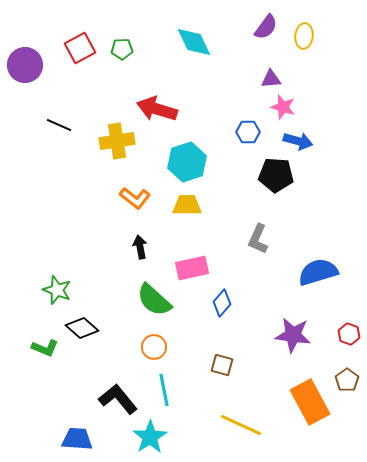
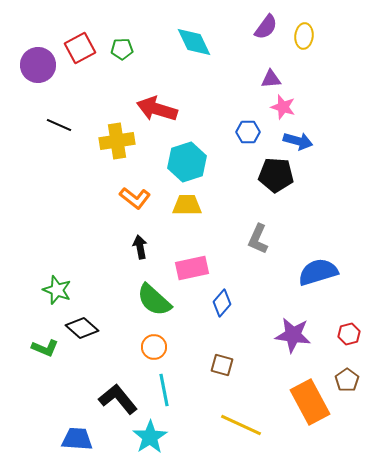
purple circle: moved 13 px right
red hexagon: rotated 25 degrees clockwise
